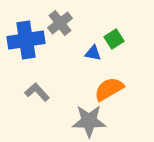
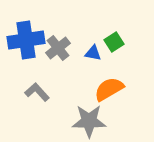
gray cross: moved 2 px left, 25 px down
green square: moved 3 px down
